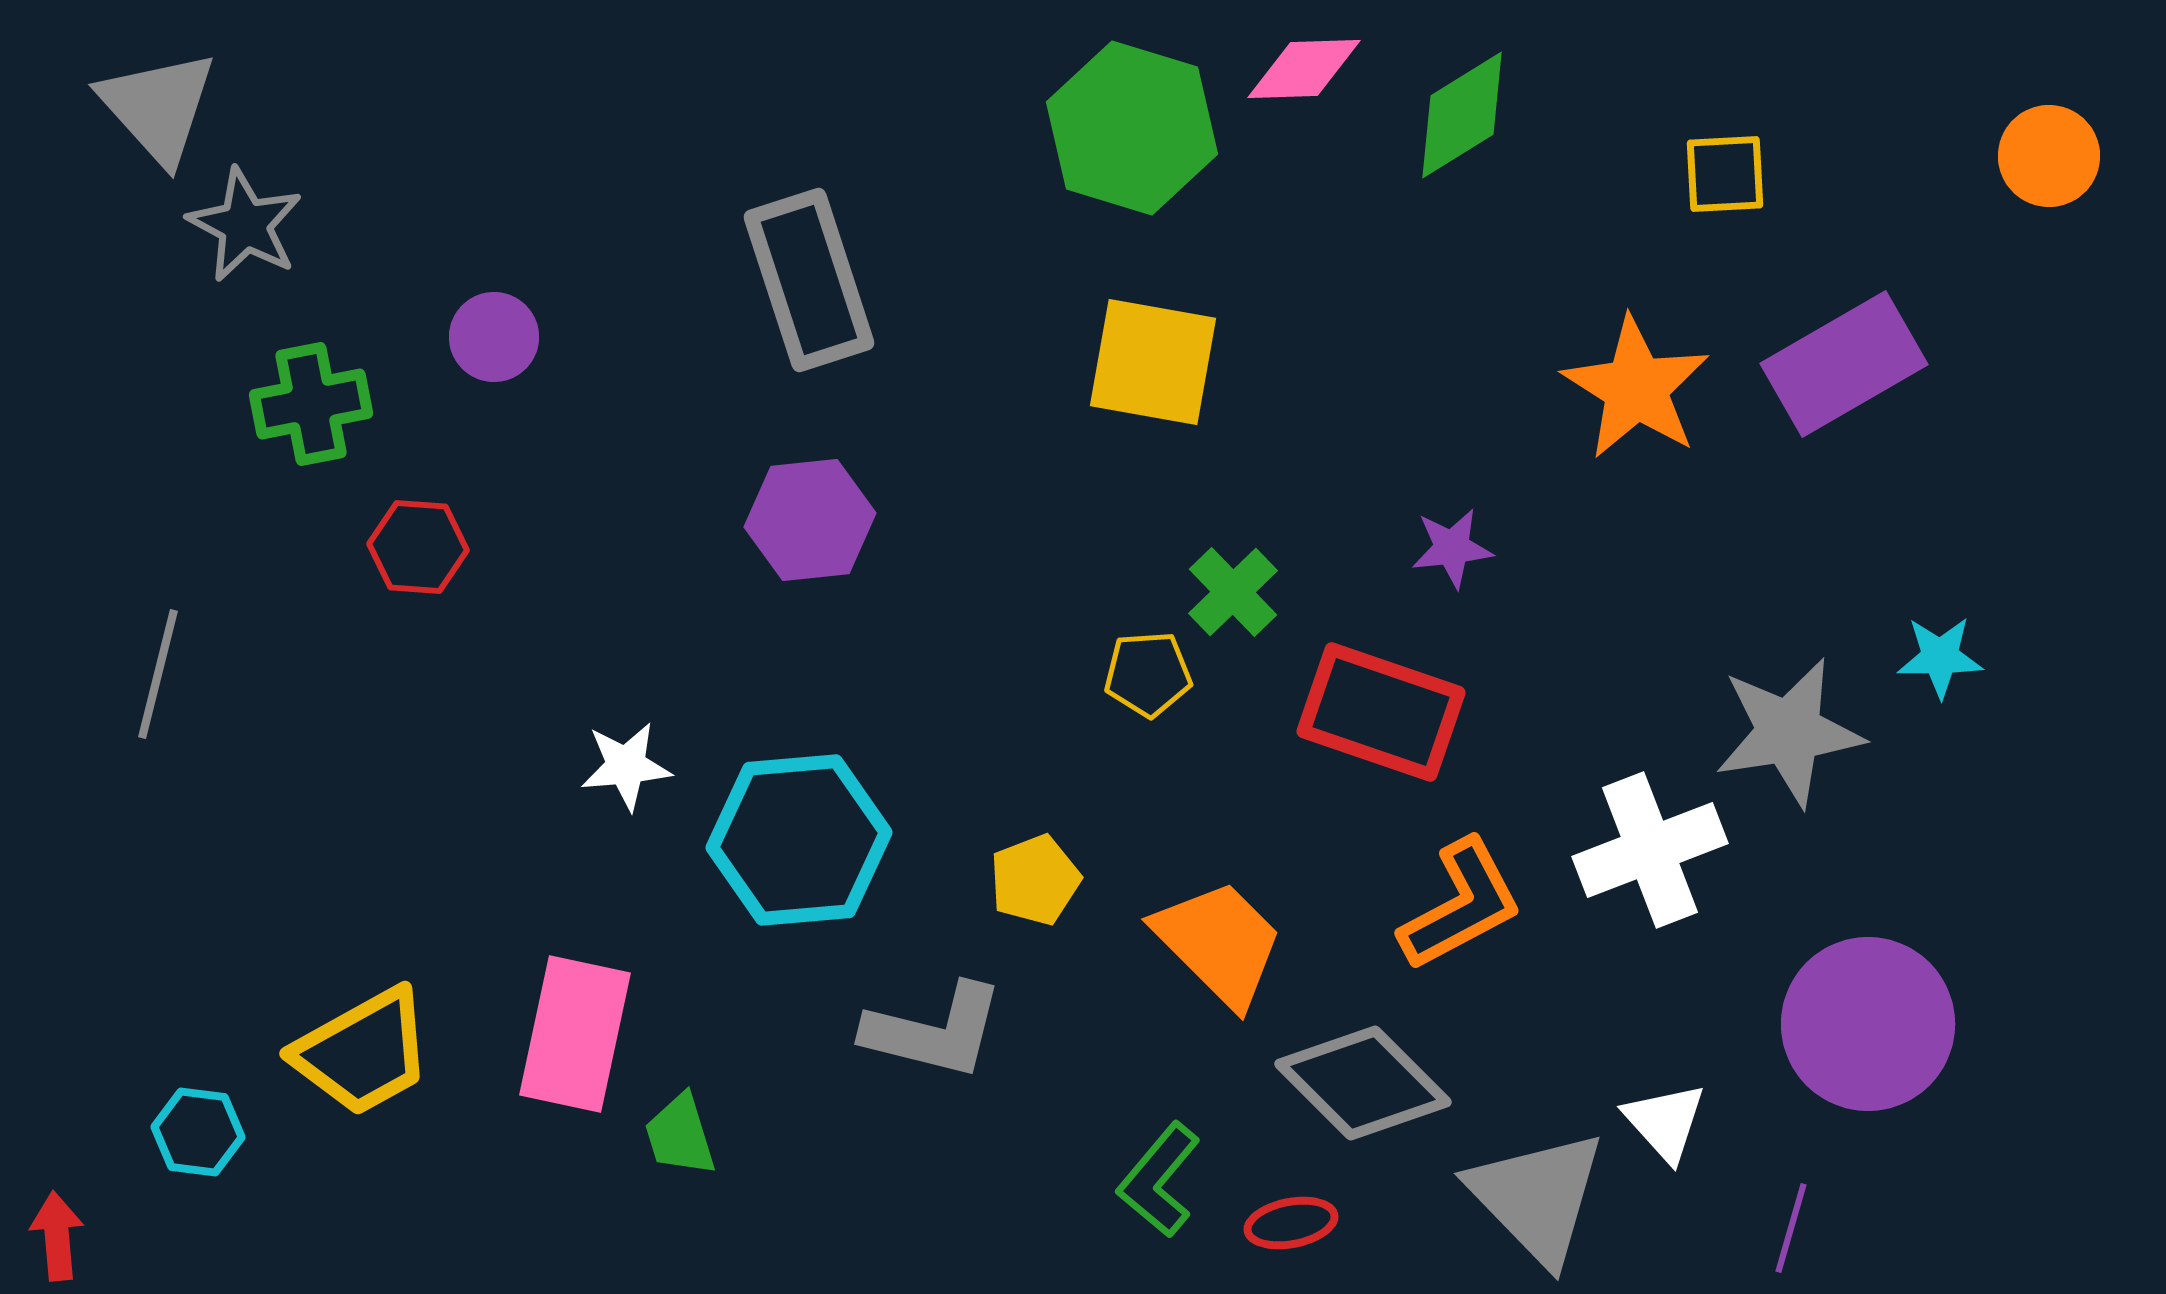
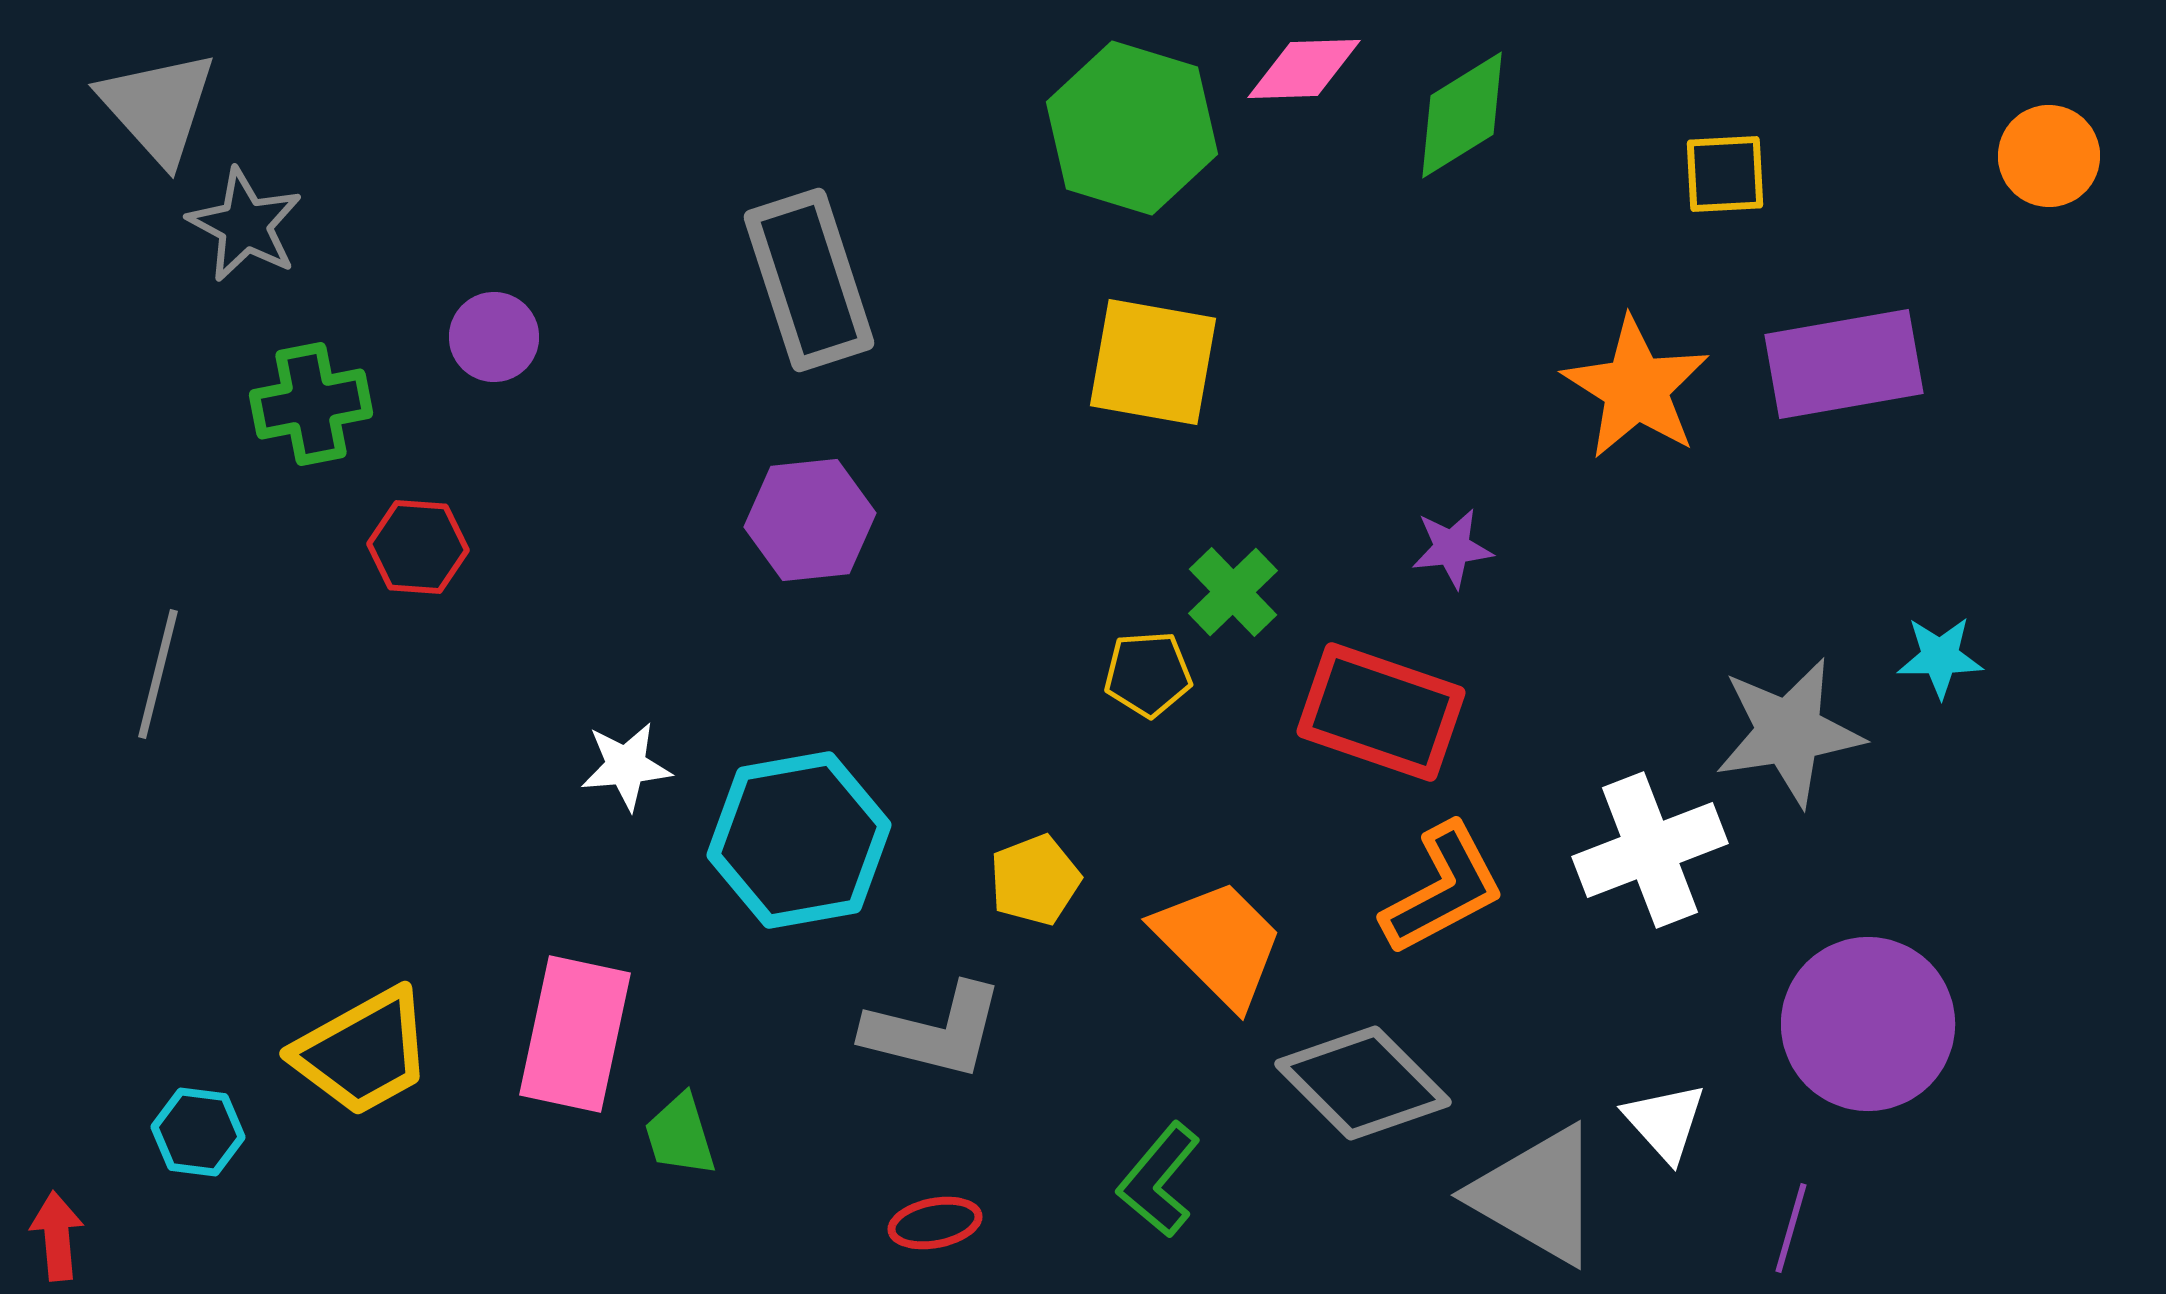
purple rectangle at (1844, 364): rotated 20 degrees clockwise
cyan hexagon at (799, 840): rotated 5 degrees counterclockwise
orange L-shape at (1461, 905): moved 18 px left, 16 px up
gray triangle at (1537, 1197): moved 2 px up; rotated 16 degrees counterclockwise
red ellipse at (1291, 1223): moved 356 px left
